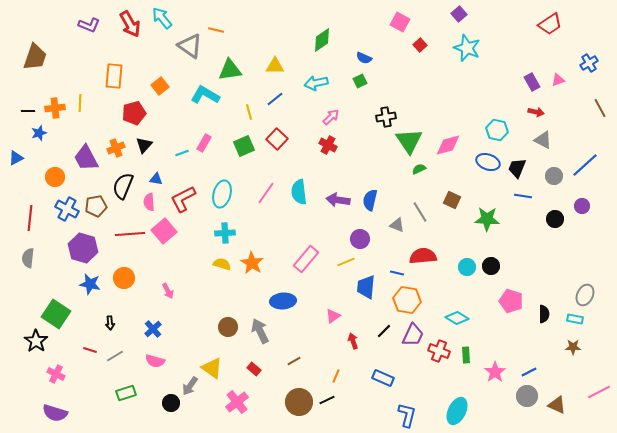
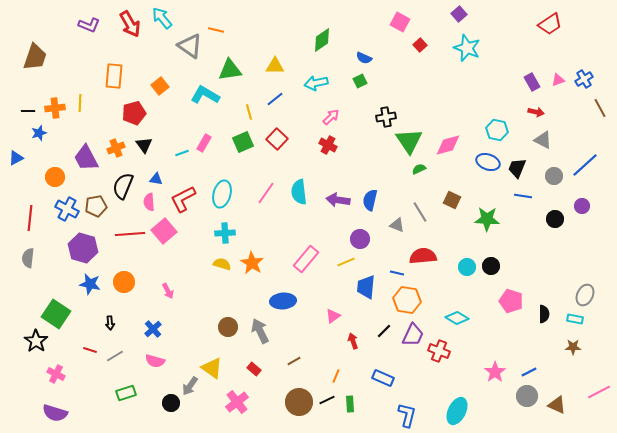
blue cross at (589, 63): moved 5 px left, 16 px down
black triangle at (144, 145): rotated 18 degrees counterclockwise
green square at (244, 146): moved 1 px left, 4 px up
orange circle at (124, 278): moved 4 px down
green rectangle at (466, 355): moved 116 px left, 49 px down
